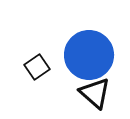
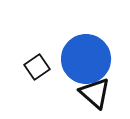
blue circle: moved 3 px left, 4 px down
